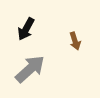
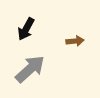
brown arrow: rotated 78 degrees counterclockwise
